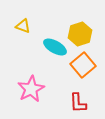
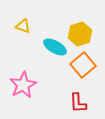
pink star: moved 8 px left, 4 px up
